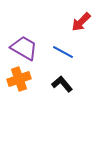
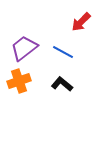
purple trapezoid: rotated 68 degrees counterclockwise
orange cross: moved 2 px down
black L-shape: rotated 10 degrees counterclockwise
